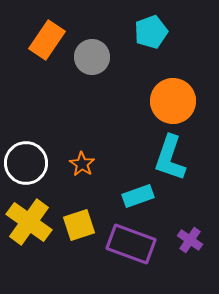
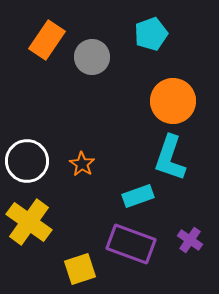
cyan pentagon: moved 2 px down
white circle: moved 1 px right, 2 px up
yellow square: moved 1 px right, 44 px down
